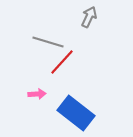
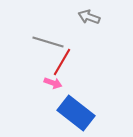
gray arrow: rotated 95 degrees counterclockwise
red line: rotated 12 degrees counterclockwise
pink arrow: moved 16 px right, 11 px up; rotated 24 degrees clockwise
